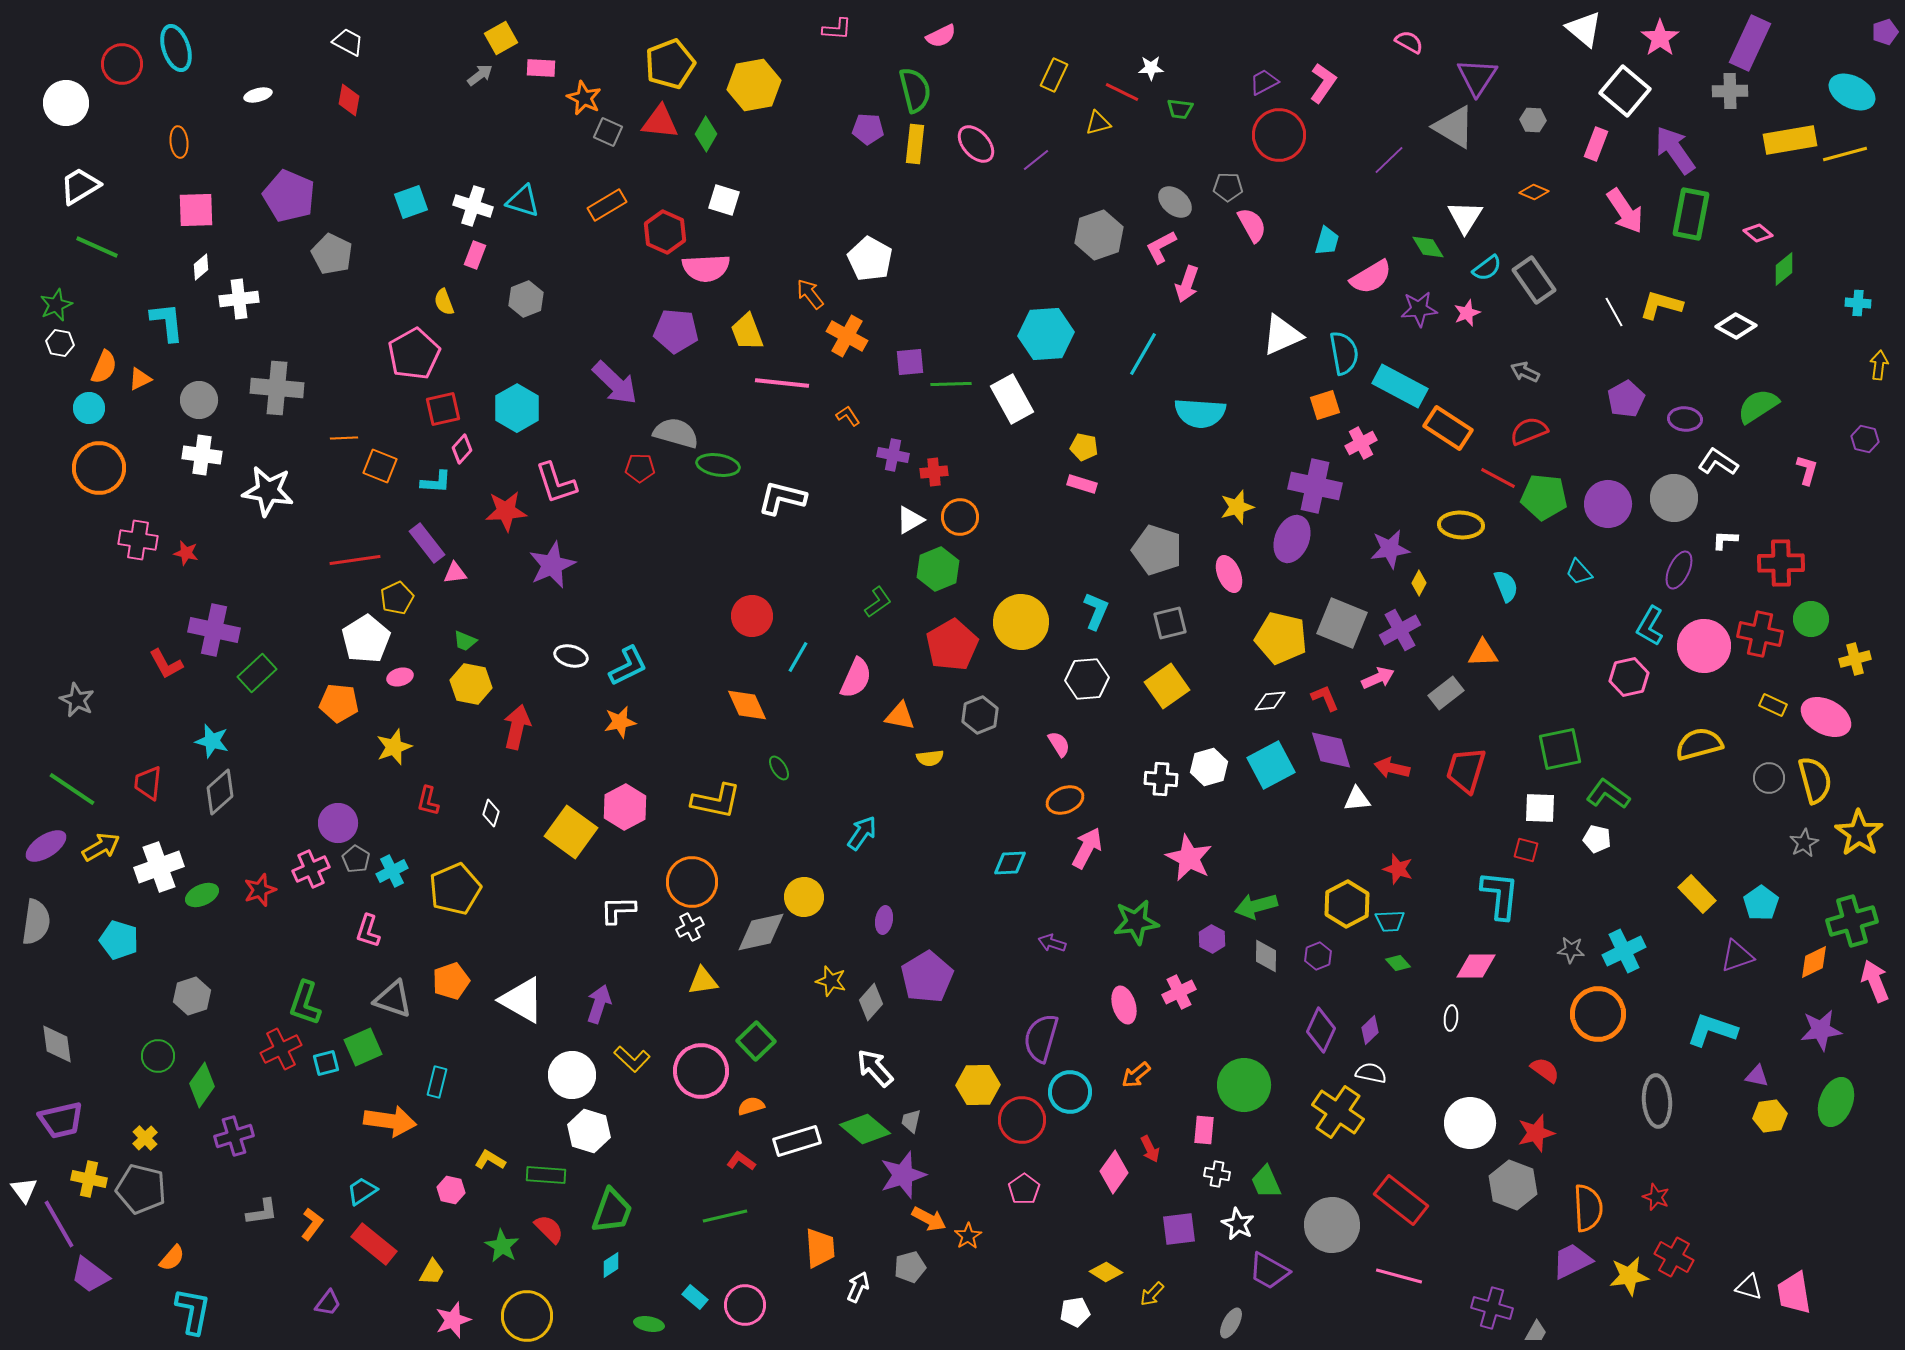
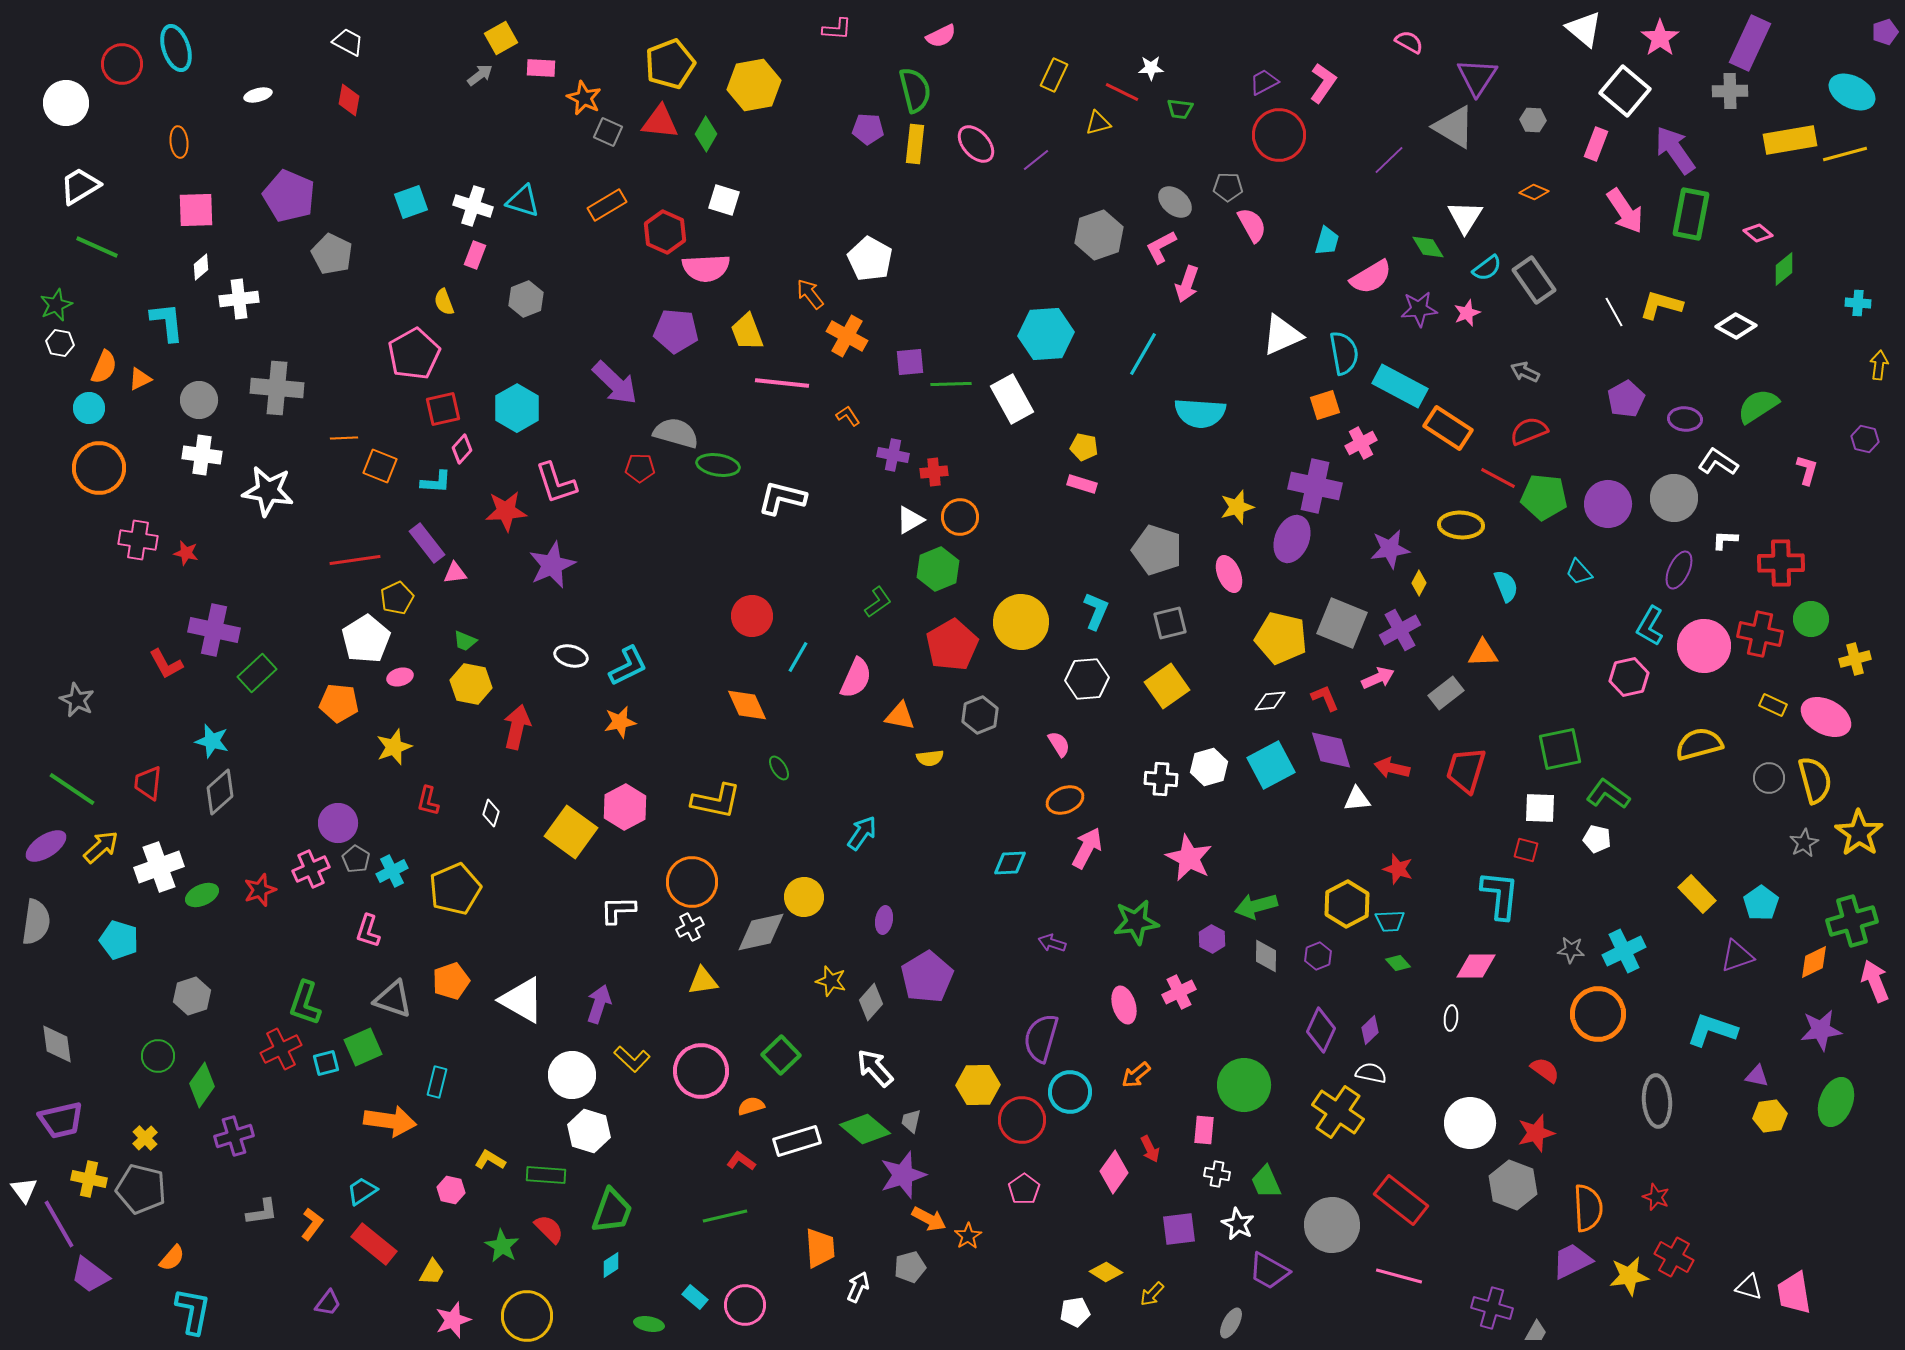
yellow arrow at (101, 847): rotated 12 degrees counterclockwise
green square at (756, 1041): moved 25 px right, 14 px down
